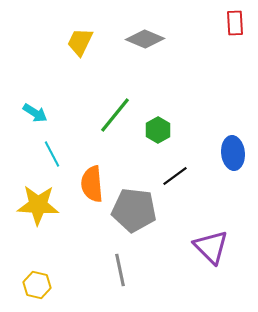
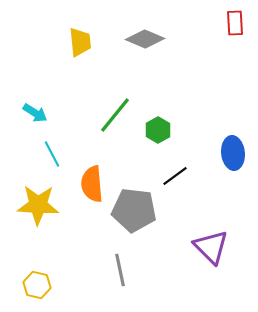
yellow trapezoid: rotated 148 degrees clockwise
